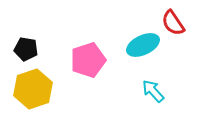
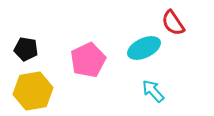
cyan ellipse: moved 1 px right, 3 px down
pink pentagon: rotated 8 degrees counterclockwise
yellow hexagon: moved 2 px down; rotated 9 degrees clockwise
